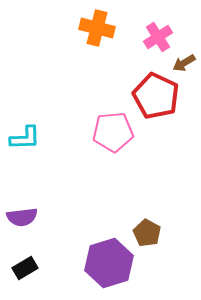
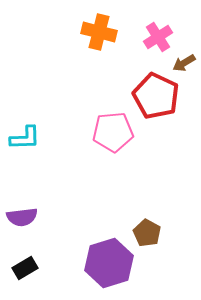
orange cross: moved 2 px right, 4 px down
